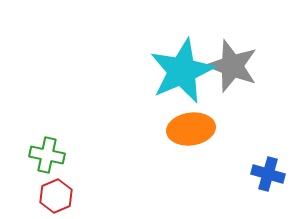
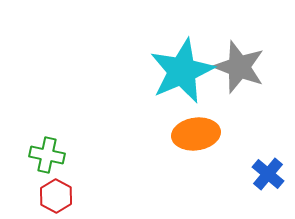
gray star: moved 7 px right, 1 px down
orange ellipse: moved 5 px right, 5 px down
blue cross: rotated 24 degrees clockwise
red hexagon: rotated 8 degrees counterclockwise
